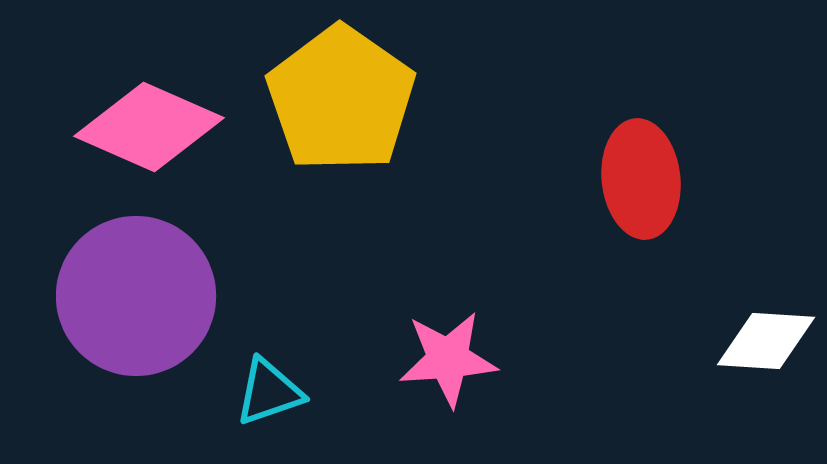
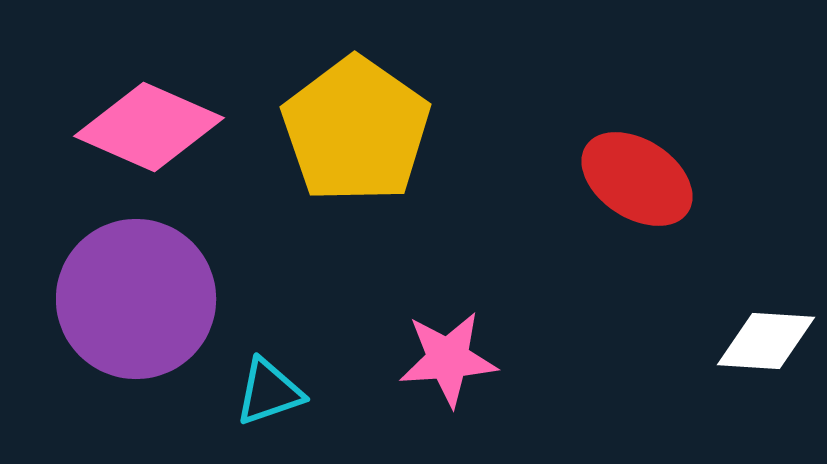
yellow pentagon: moved 15 px right, 31 px down
red ellipse: moved 4 px left; rotated 51 degrees counterclockwise
purple circle: moved 3 px down
